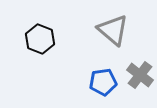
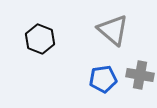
gray cross: rotated 28 degrees counterclockwise
blue pentagon: moved 3 px up
